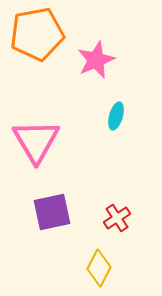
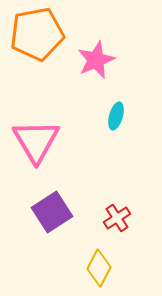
purple square: rotated 21 degrees counterclockwise
